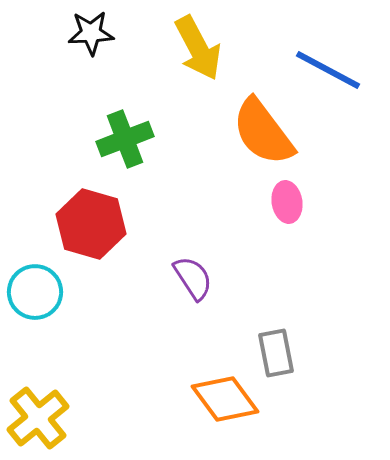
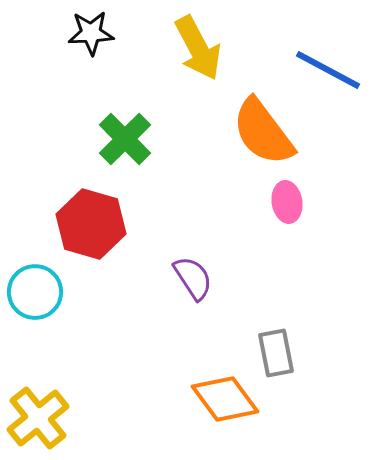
green cross: rotated 24 degrees counterclockwise
